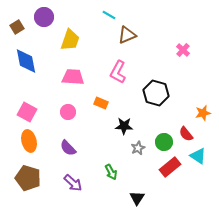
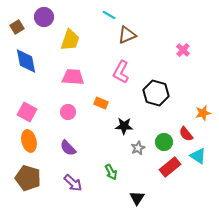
pink L-shape: moved 3 px right
